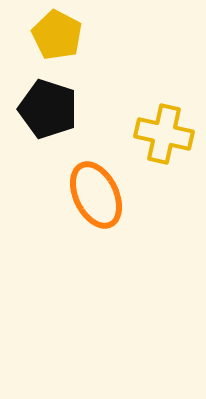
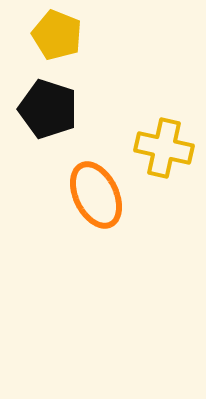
yellow pentagon: rotated 6 degrees counterclockwise
yellow cross: moved 14 px down
